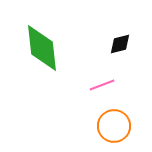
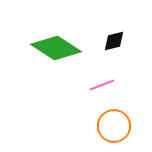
black diamond: moved 6 px left, 3 px up
green diamond: moved 14 px right; rotated 51 degrees counterclockwise
